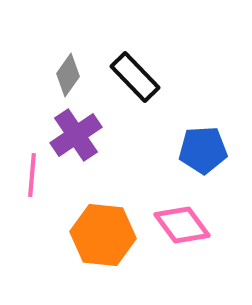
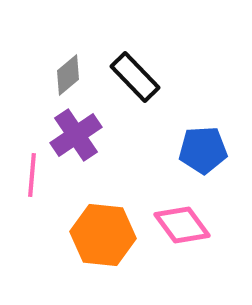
gray diamond: rotated 15 degrees clockwise
